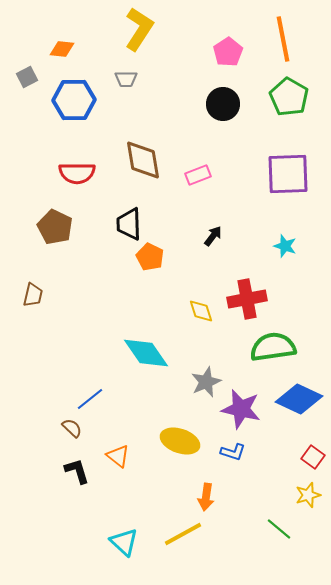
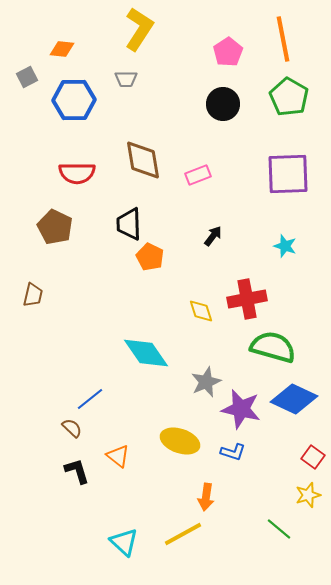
green semicircle: rotated 24 degrees clockwise
blue diamond: moved 5 px left
